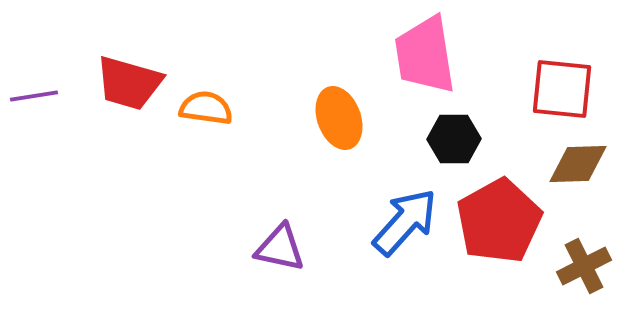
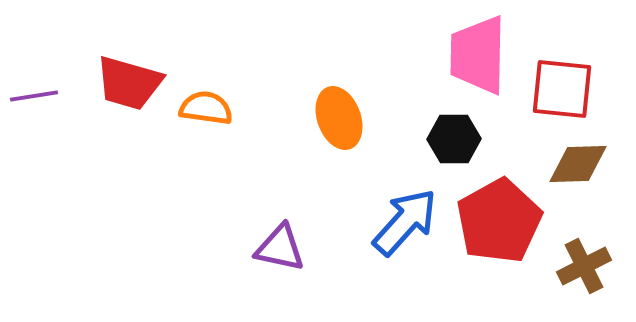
pink trapezoid: moved 53 px right; rotated 10 degrees clockwise
